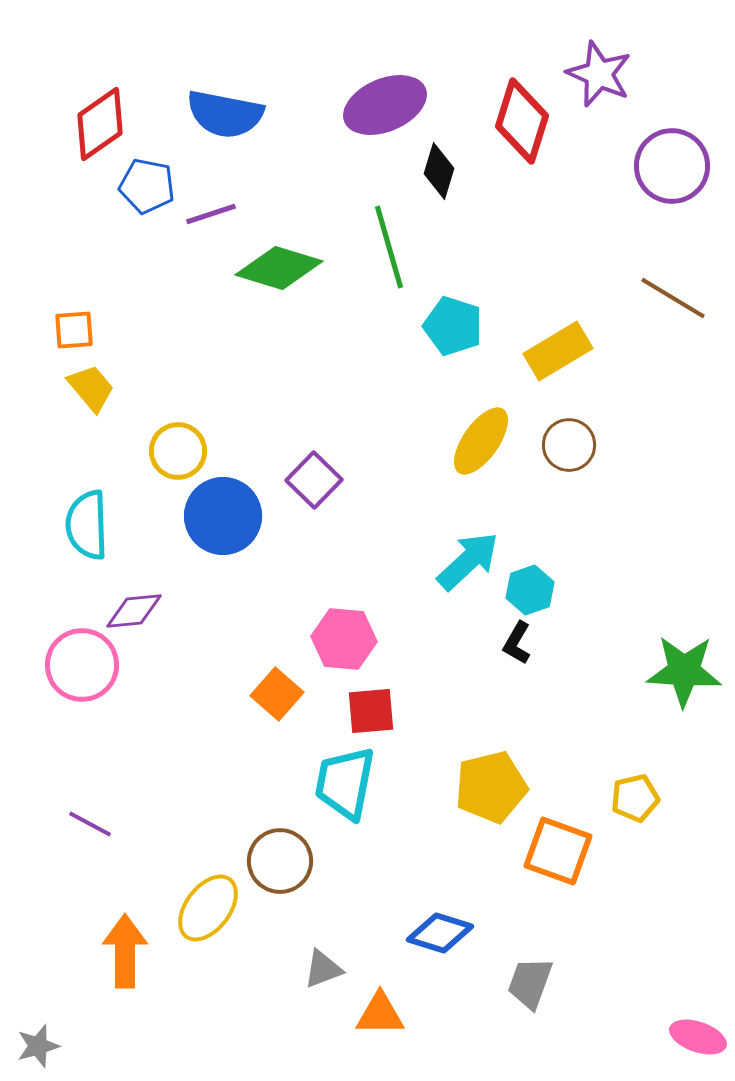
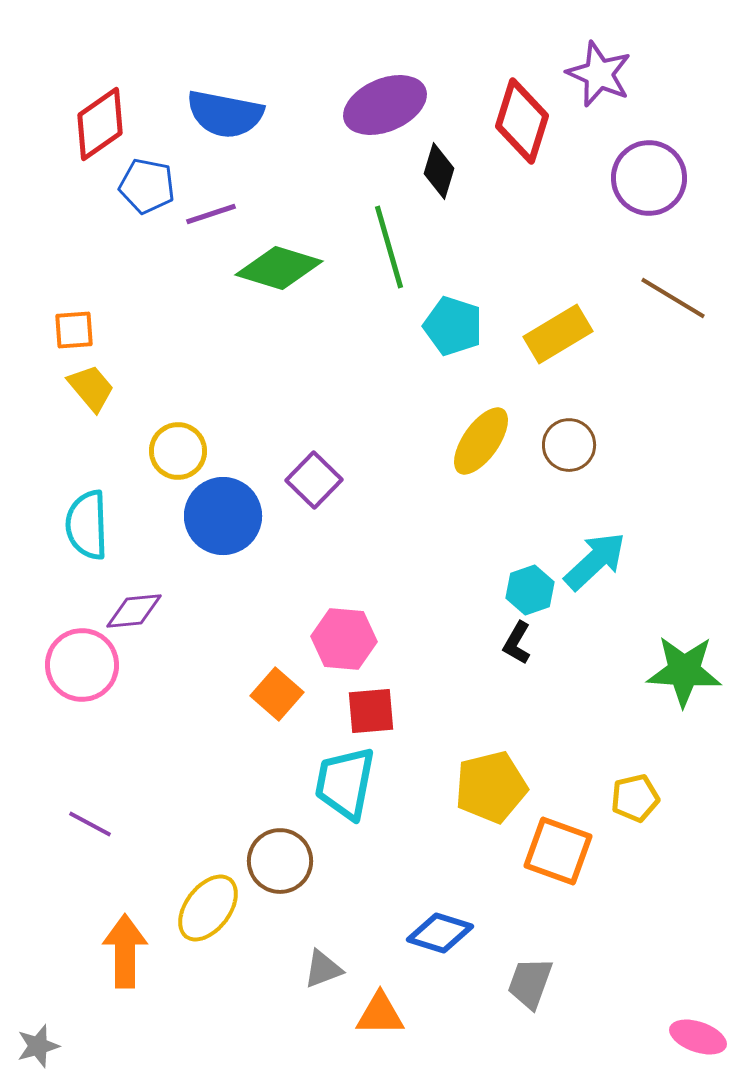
purple circle at (672, 166): moved 23 px left, 12 px down
yellow rectangle at (558, 351): moved 17 px up
cyan arrow at (468, 561): moved 127 px right
